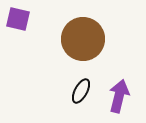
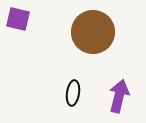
brown circle: moved 10 px right, 7 px up
black ellipse: moved 8 px left, 2 px down; rotated 20 degrees counterclockwise
